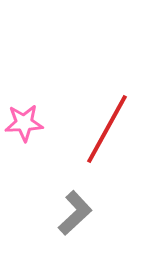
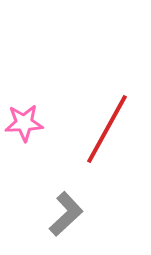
gray L-shape: moved 9 px left, 1 px down
